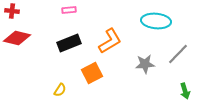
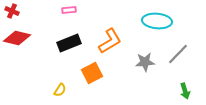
red cross: rotated 16 degrees clockwise
cyan ellipse: moved 1 px right
gray star: moved 2 px up
